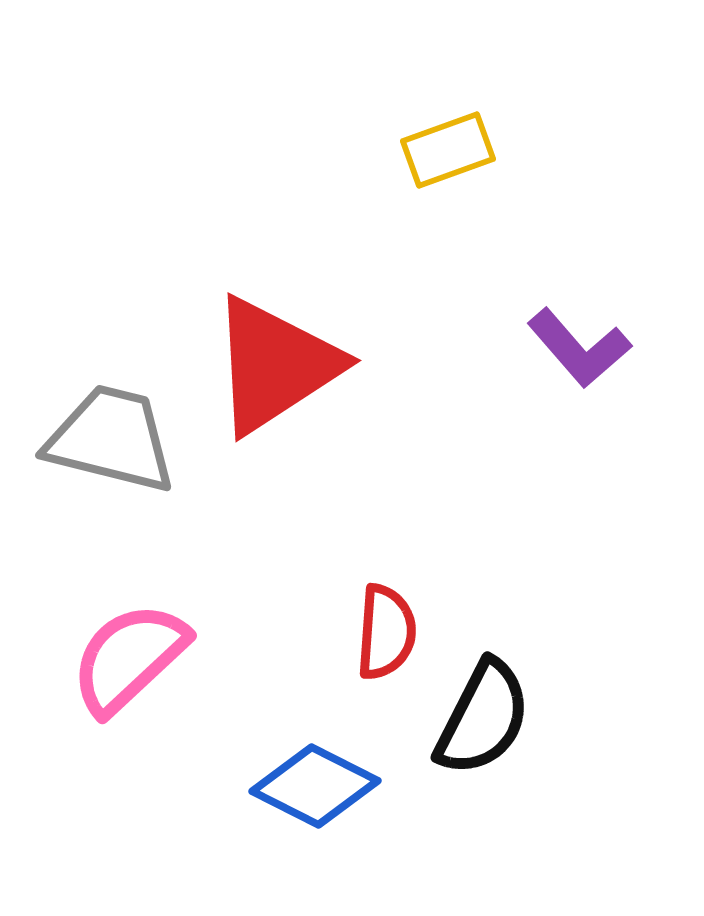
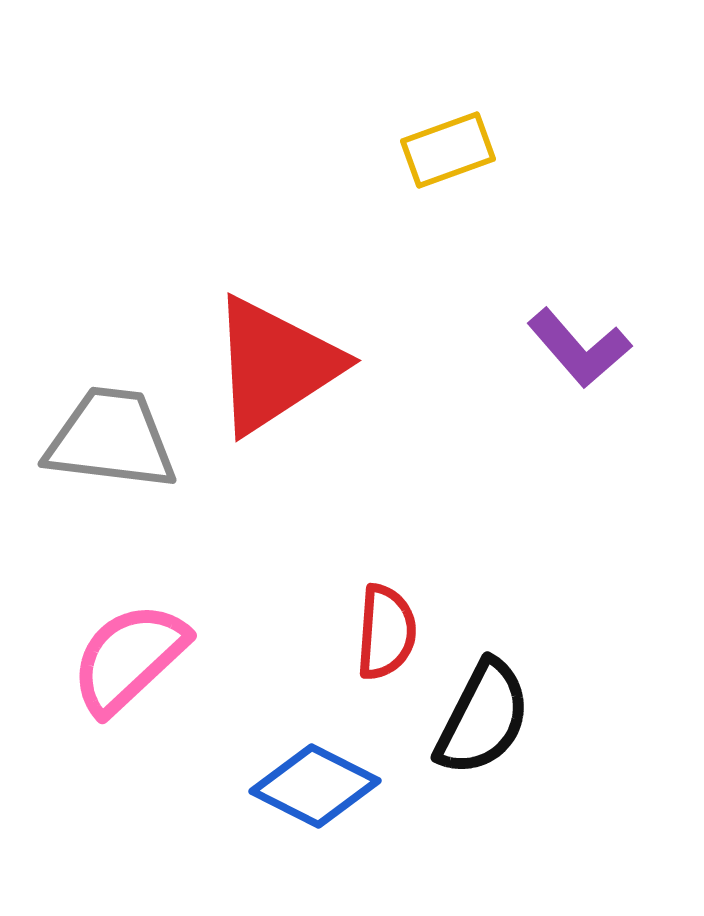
gray trapezoid: rotated 7 degrees counterclockwise
